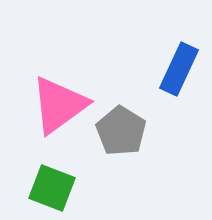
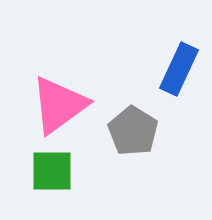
gray pentagon: moved 12 px right
green square: moved 17 px up; rotated 21 degrees counterclockwise
